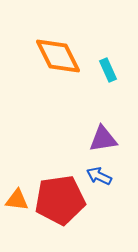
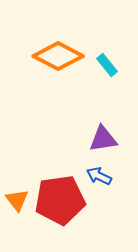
orange diamond: rotated 36 degrees counterclockwise
cyan rectangle: moved 1 px left, 5 px up; rotated 15 degrees counterclockwise
orange triangle: rotated 45 degrees clockwise
